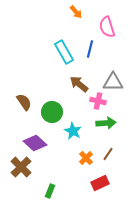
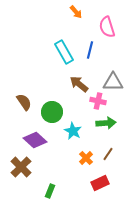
blue line: moved 1 px down
purple diamond: moved 3 px up
